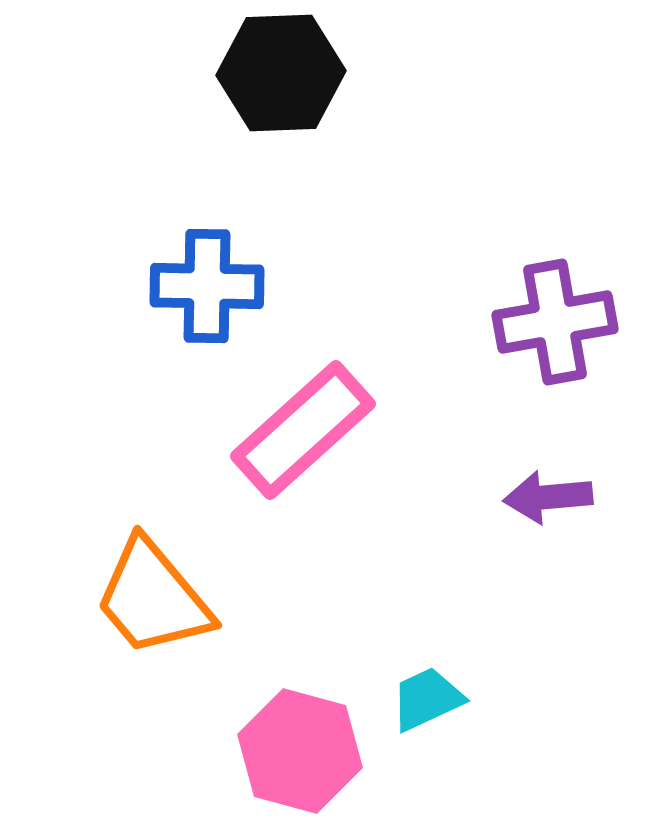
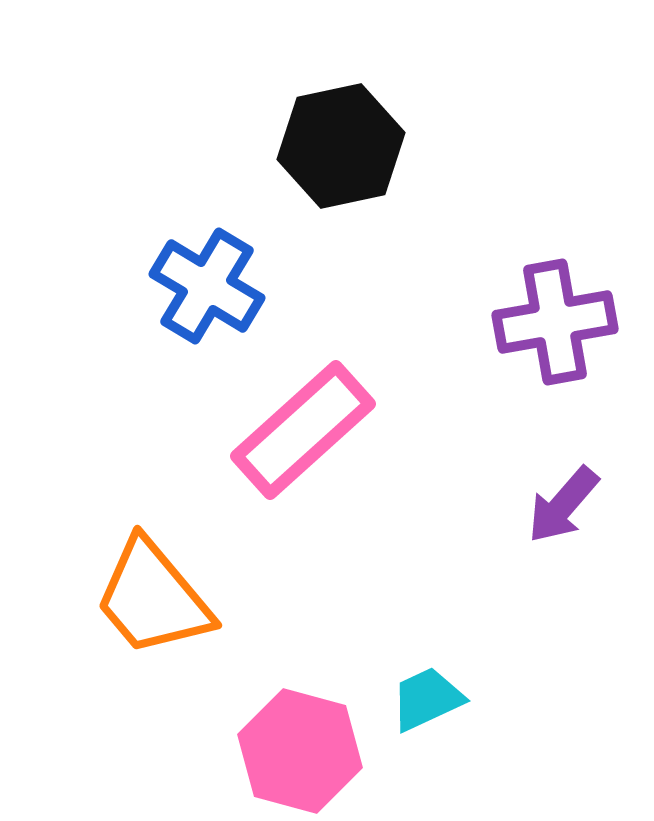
black hexagon: moved 60 px right, 73 px down; rotated 10 degrees counterclockwise
blue cross: rotated 30 degrees clockwise
purple arrow: moved 15 px right, 8 px down; rotated 44 degrees counterclockwise
